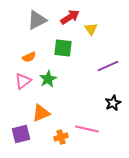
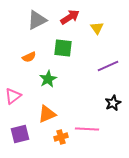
yellow triangle: moved 6 px right, 1 px up
pink triangle: moved 10 px left, 15 px down
orange triangle: moved 6 px right, 1 px down
pink line: rotated 10 degrees counterclockwise
purple square: moved 1 px left
